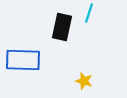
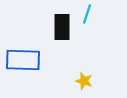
cyan line: moved 2 px left, 1 px down
black rectangle: rotated 12 degrees counterclockwise
